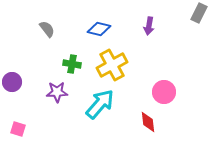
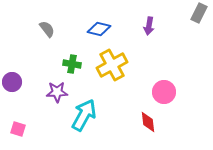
cyan arrow: moved 16 px left, 11 px down; rotated 12 degrees counterclockwise
